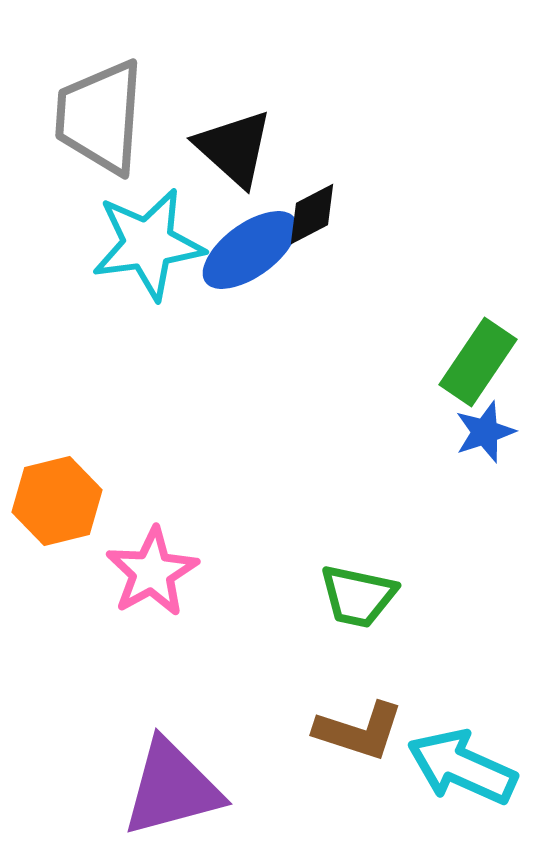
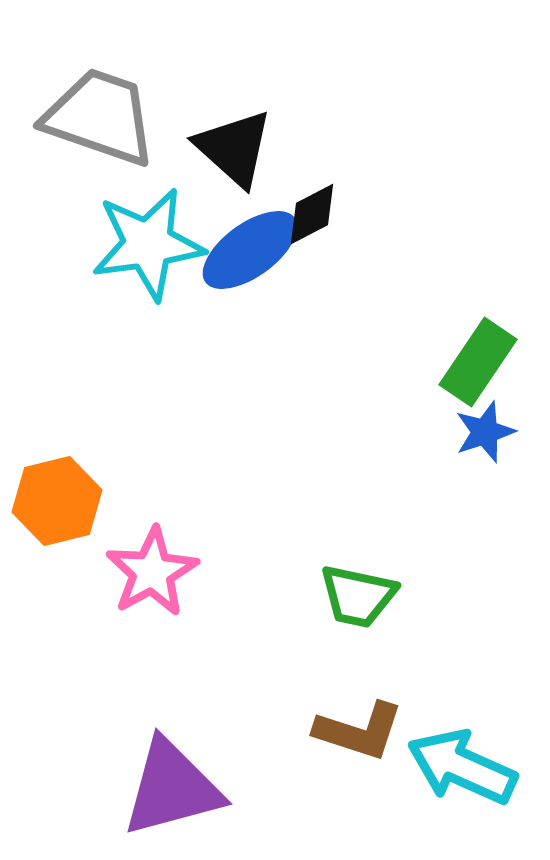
gray trapezoid: rotated 105 degrees clockwise
